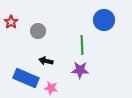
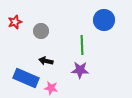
red star: moved 4 px right; rotated 16 degrees clockwise
gray circle: moved 3 px right
